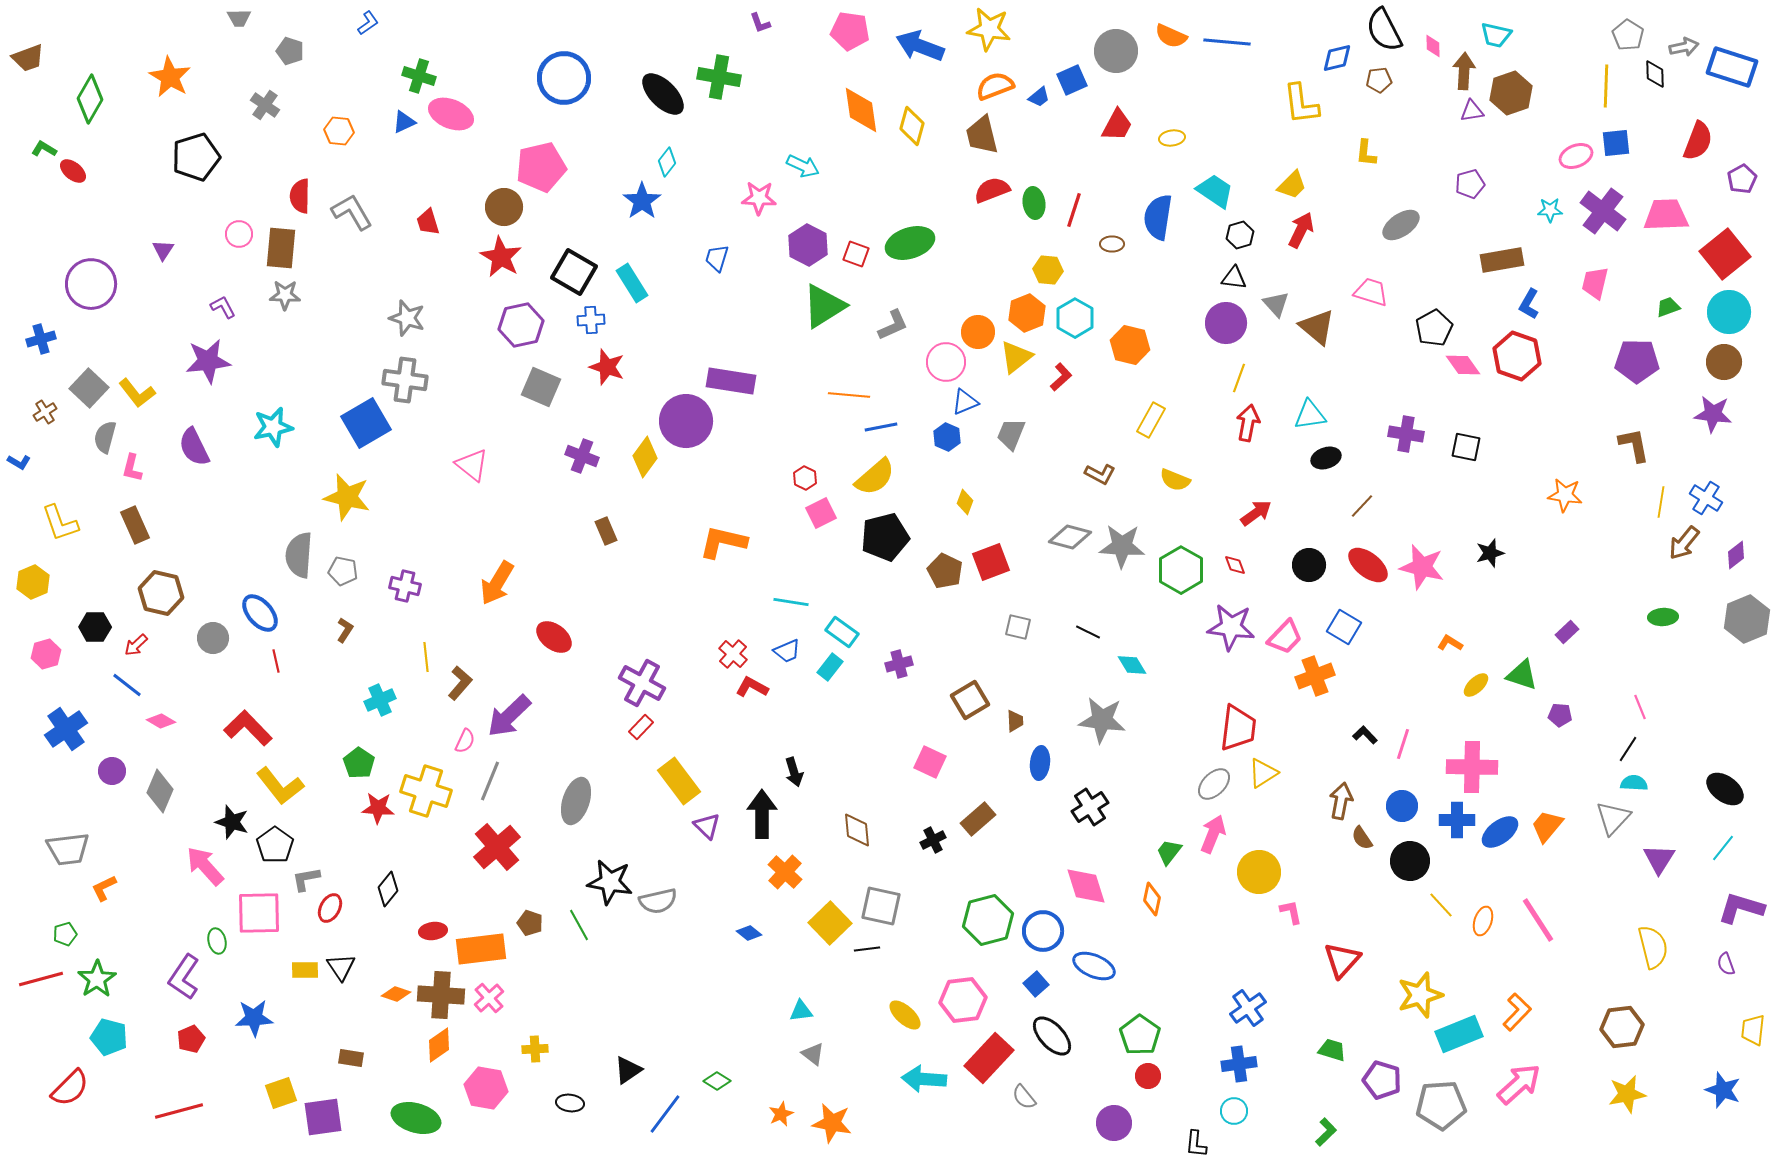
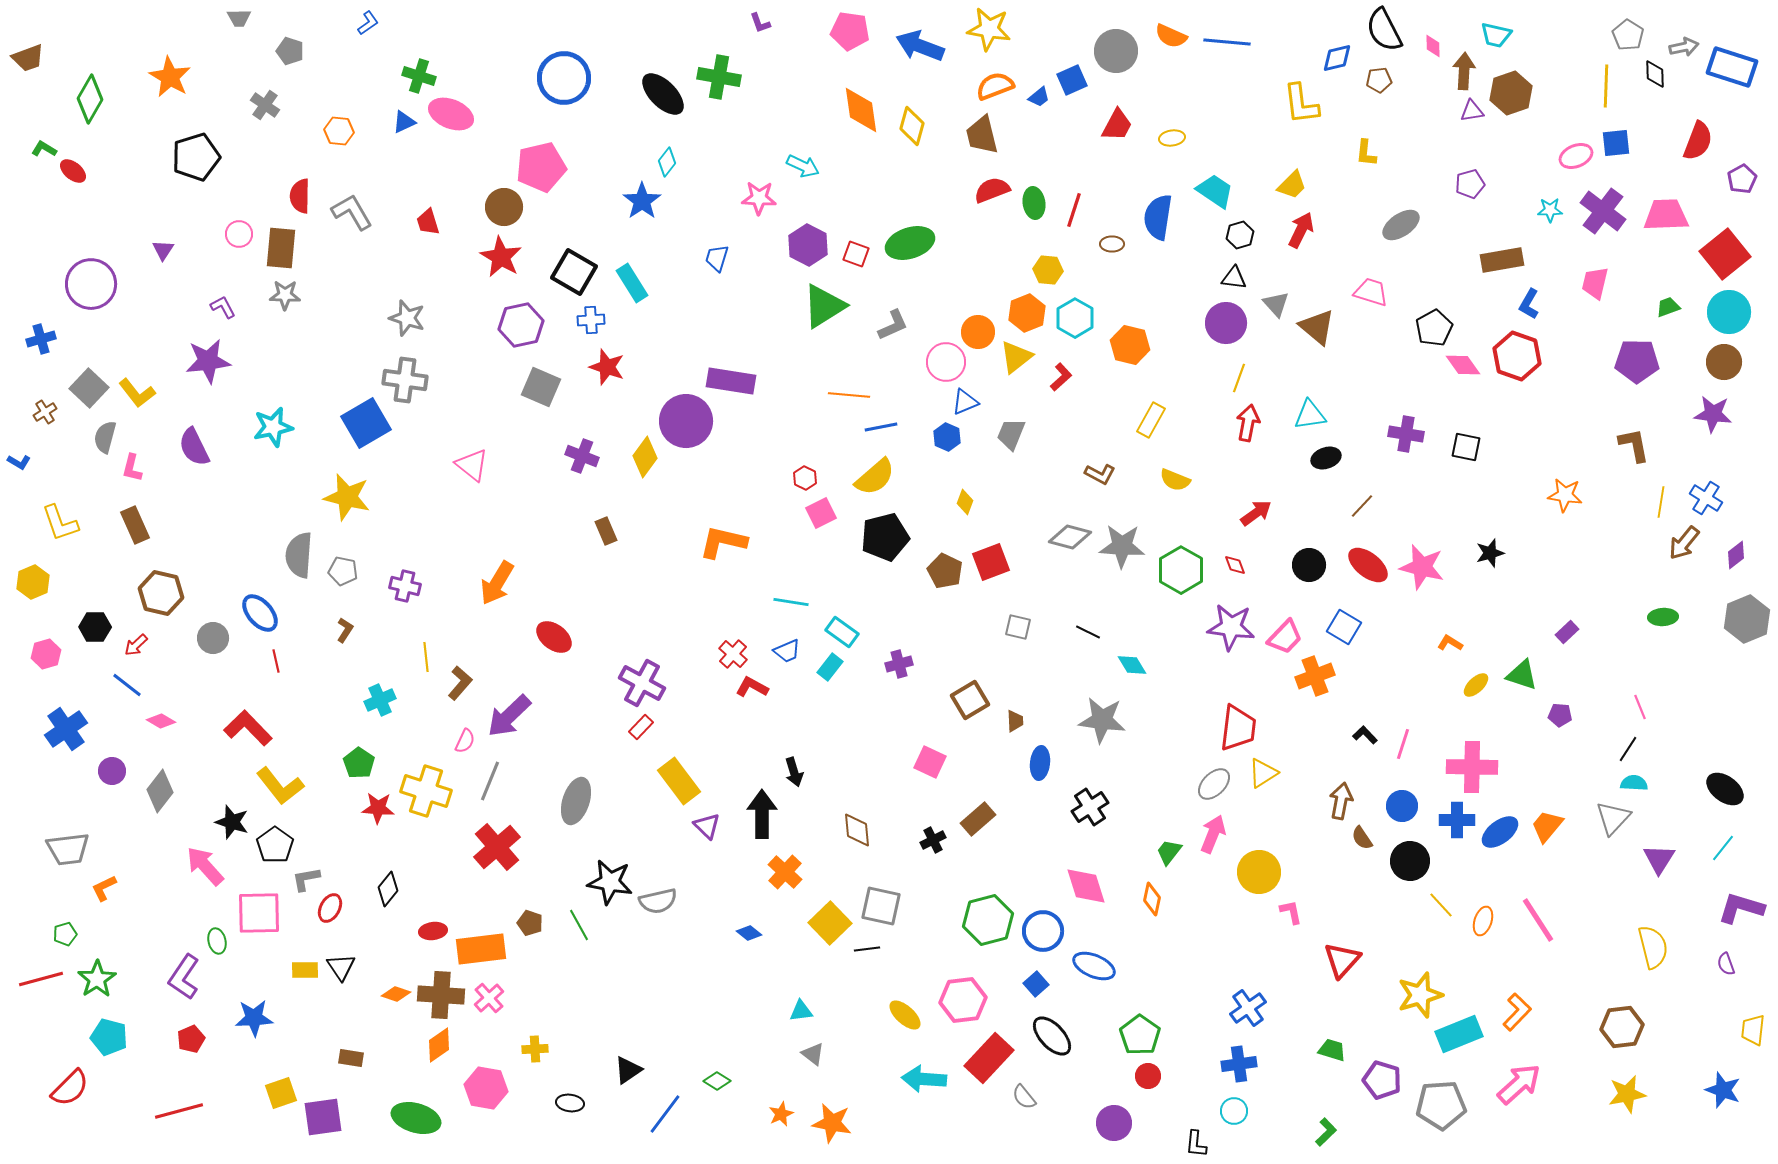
gray diamond at (160, 791): rotated 15 degrees clockwise
